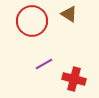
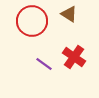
purple line: rotated 66 degrees clockwise
red cross: moved 22 px up; rotated 20 degrees clockwise
